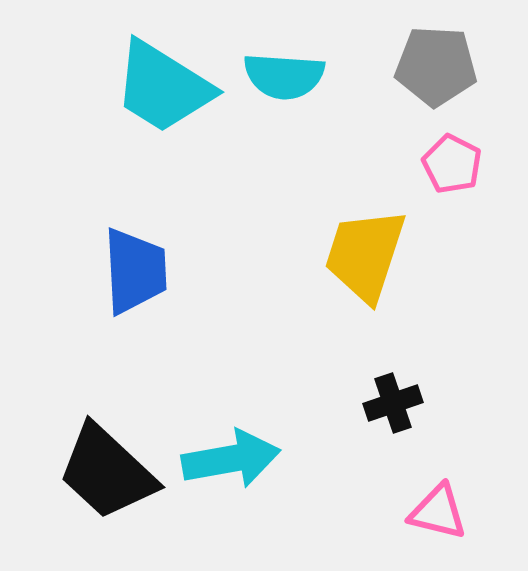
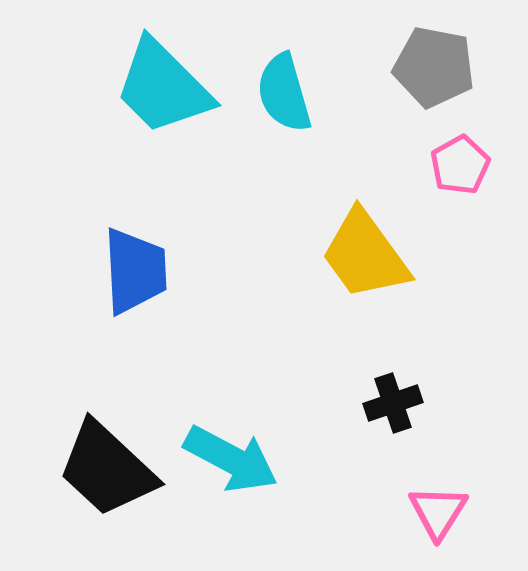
gray pentagon: moved 2 px left, 1 px down; rotated 8 degrees clockwise
cyan semicircle: moved 17 px down; rotated 70 degrees clockwise
cyan trapezoid: rotated 13 degrees clockwise
pink pentagon: moved 8 px right, 1 px down; rotated 16 degrees clockwise
yellow trapezoid: rotated 54 degrees counterclockwise
cyan arrow: rotated 38 degrees clockwise
black trapezoid: moved 3 px up
pink triangle: rotated 48 degrees clockwise
